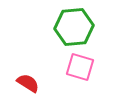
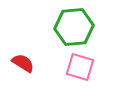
red semicircle: moved 5 px left, 20 px up
